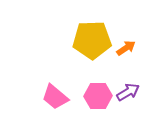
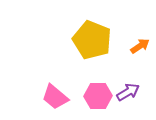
yellow pentagon: rotated 24 degrees clockwise
orange arrow: moved 14 px right, 2 px up
